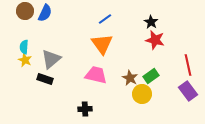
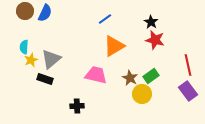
orange triangle: moved 12 px right, 2 px down; rotated 35 degrees clockwise
yellow star: moved 6 px right; rotated 24 degrees clockwise
black cross: moved 8 px left, 3 px up
